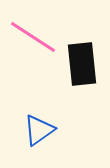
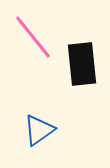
pink line: rotated 18 degrees clockwise
